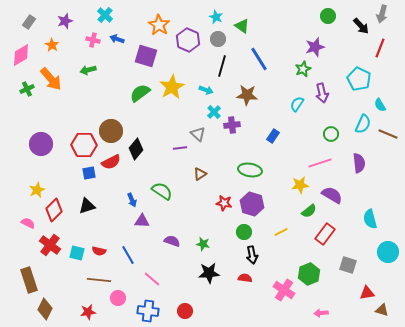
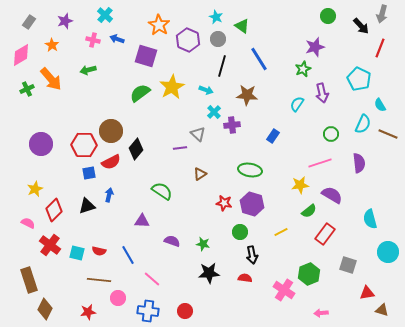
yellow star at (37, 190): moved 2 px left, 1 px up
blue arrow at (132, 200): moved 23 px left, 5 px up; rotated 144 degrees counterclockwise
green circle at (244, 232): moved 4 px left
